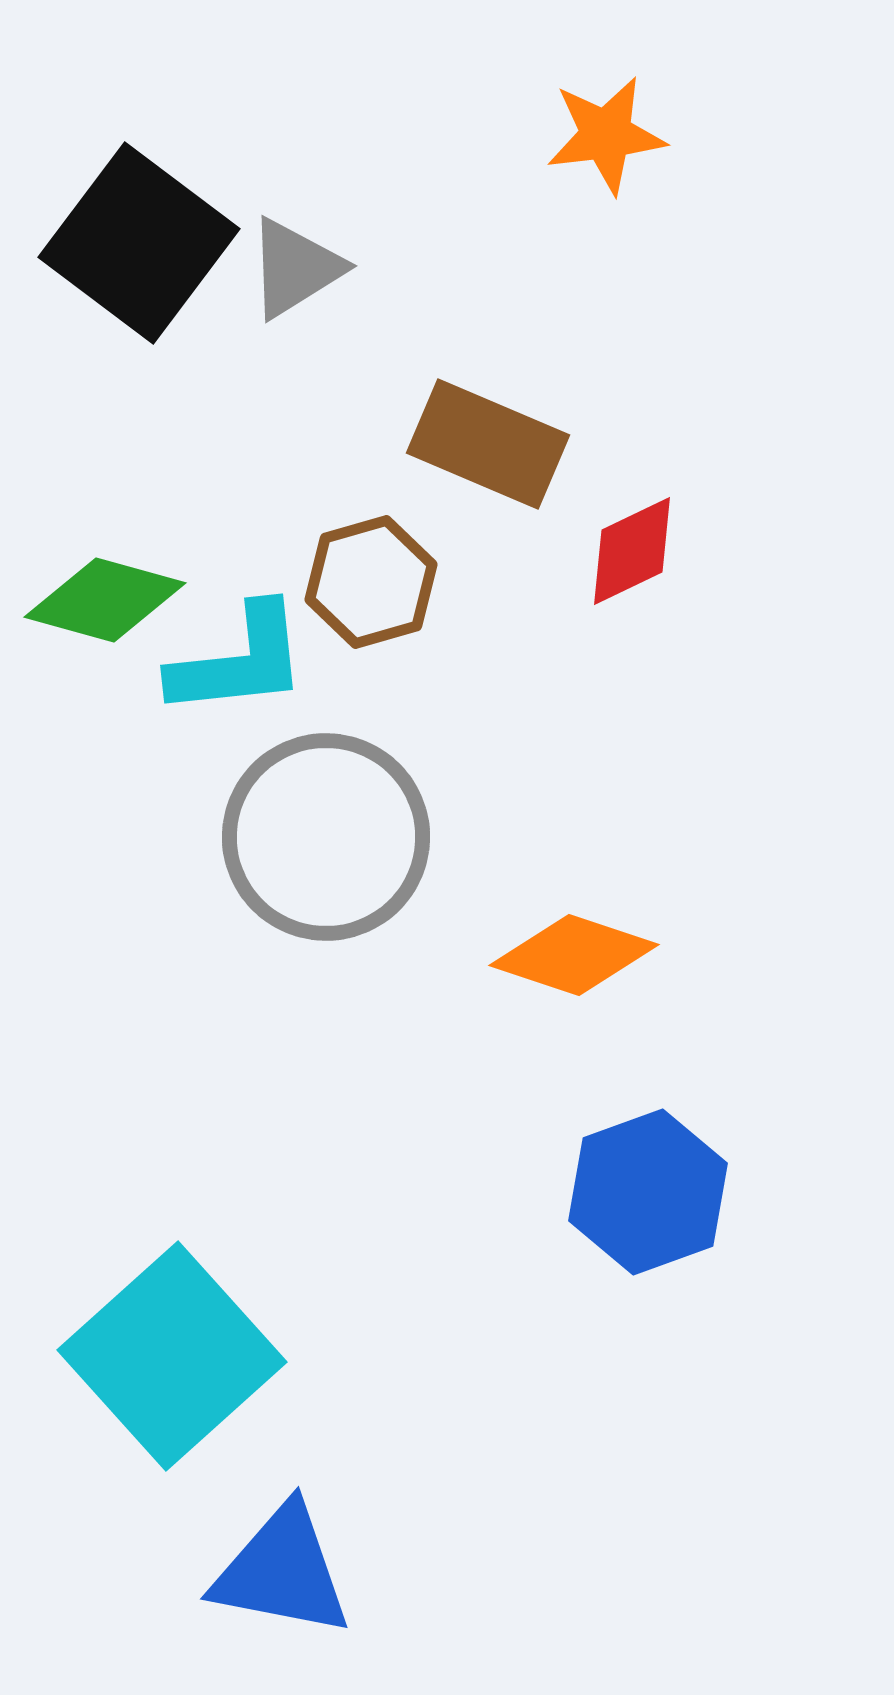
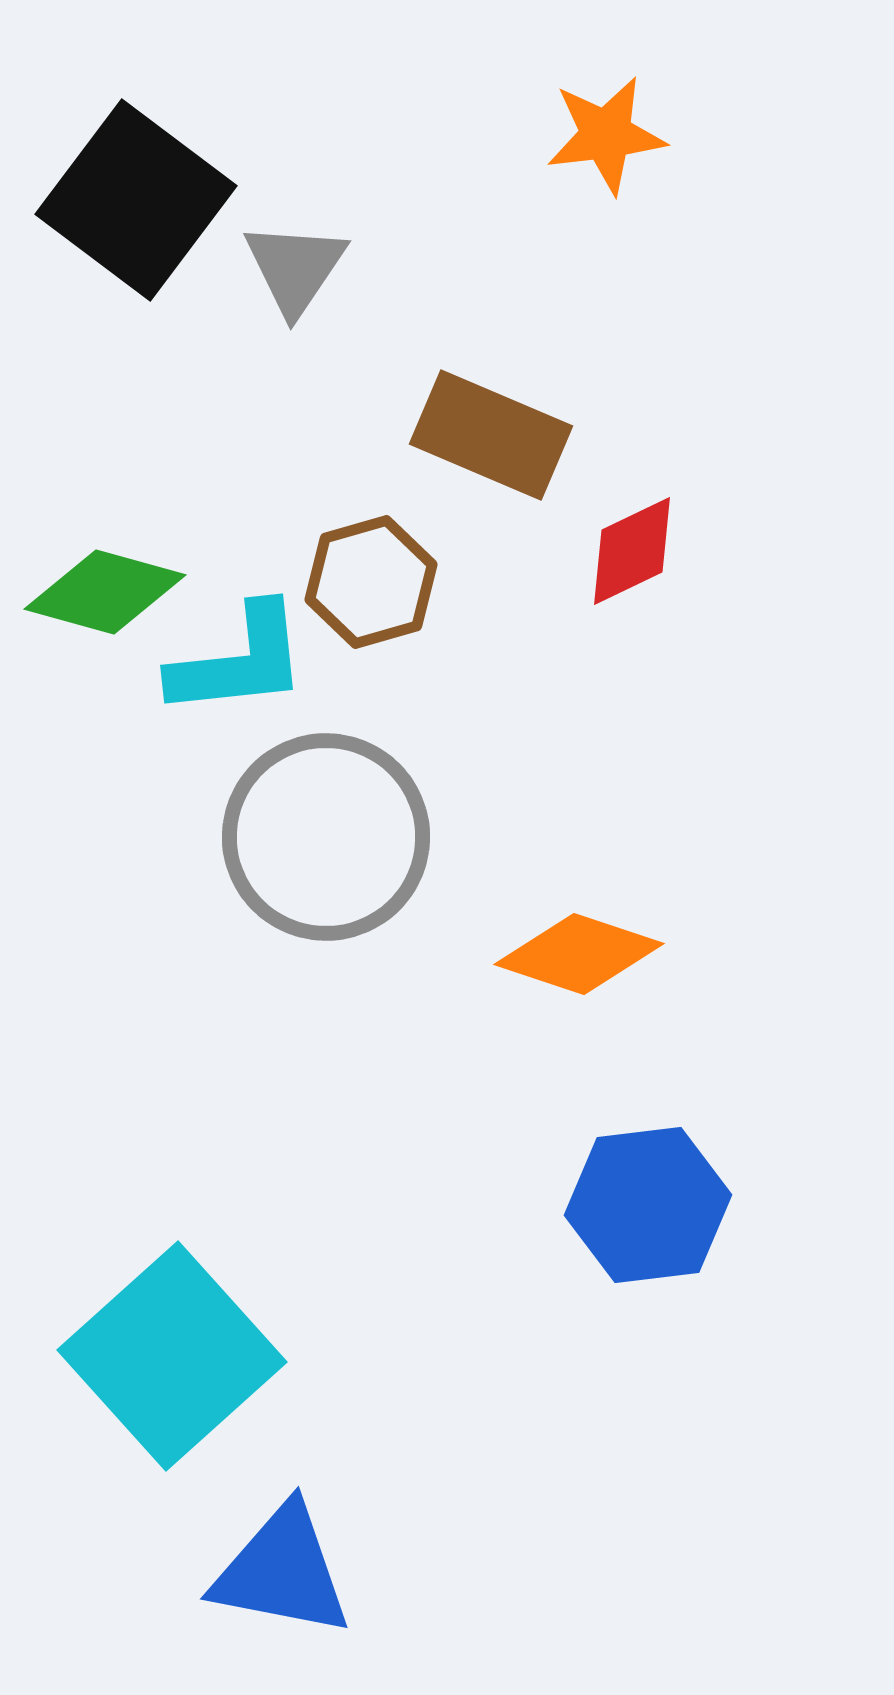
black square: moved 3 px left, 43 px up
gray triangle: rotated 24 degrees counterclockwise
brown rectangle: moved 3 px right, 9 px up
green diamond: moved 8 px up
orange diamond: moved 5 px right, 1 px up
blue hexagon: moved 13 px down; rotated 13 degrees clockwise
